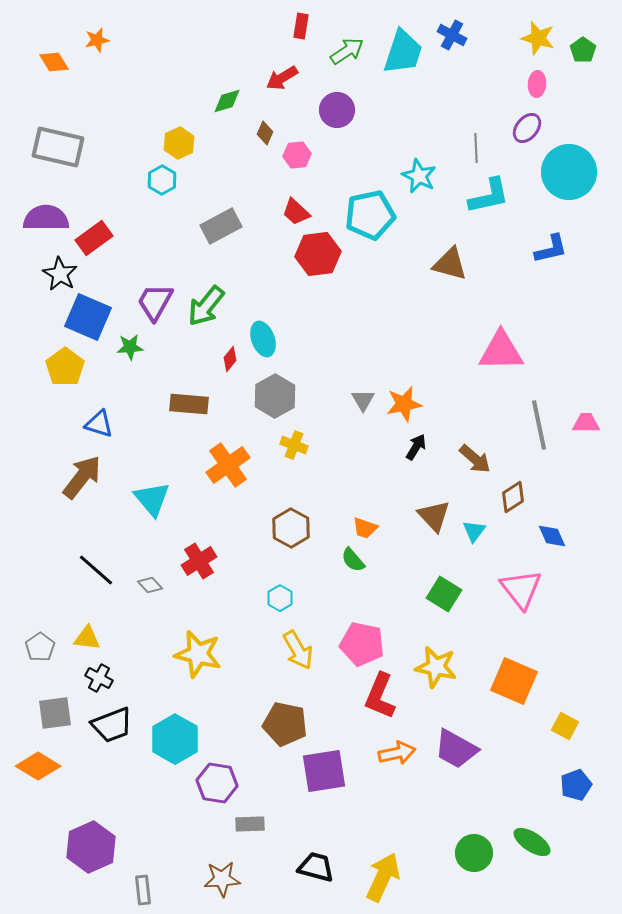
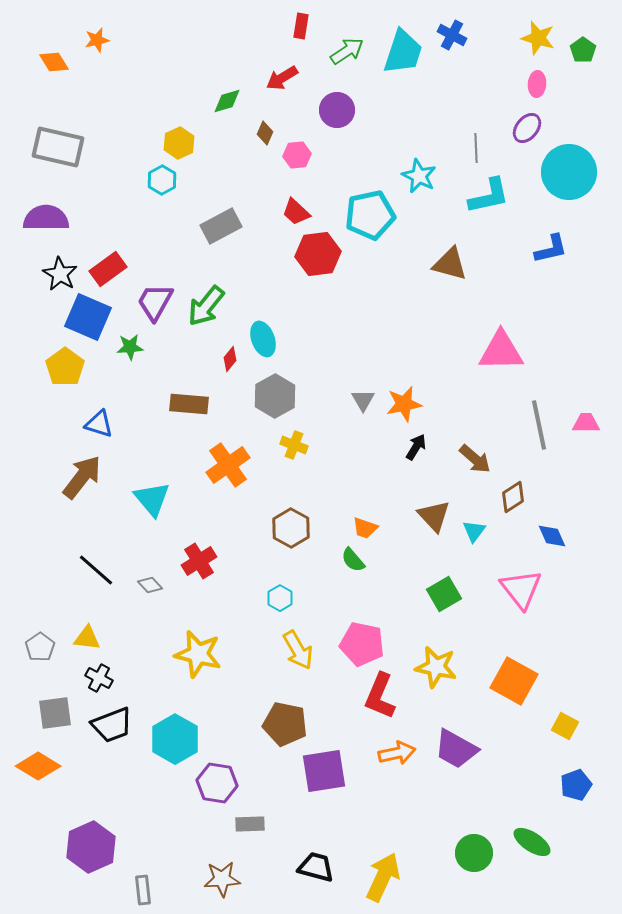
red rectangle at (94, 238): moved 14 px right, 31 px down
green square at (444, 594): rotated 28 degrees clockwise
orange square at (514, 681): rotated 6 degrees clockwise
